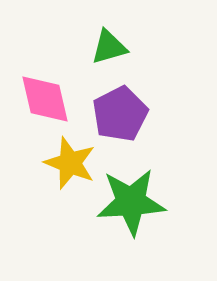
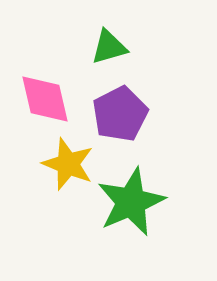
yellow star: moved 2 px left, 1 px down
green star: rotated 20 degrees counterclockwise
